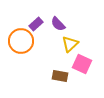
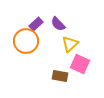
orange circle: moved 5 px right
pink square: moved 2 px left
